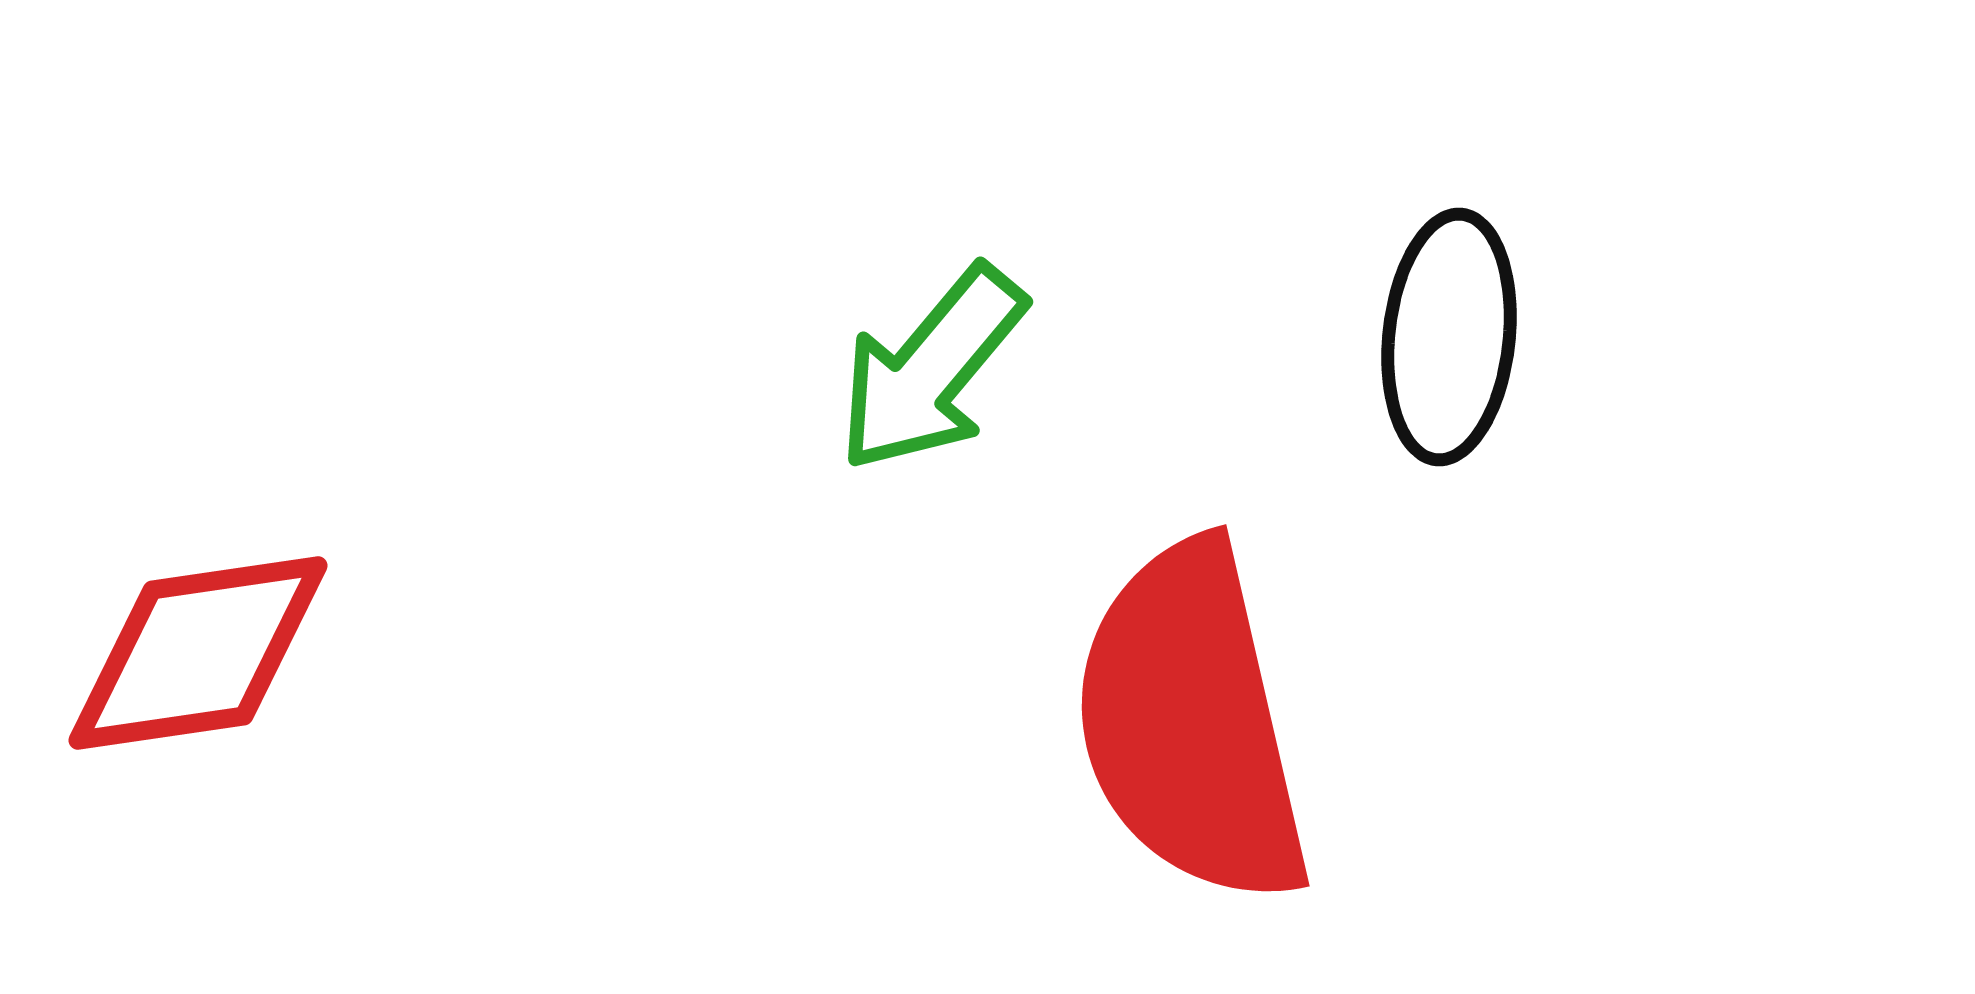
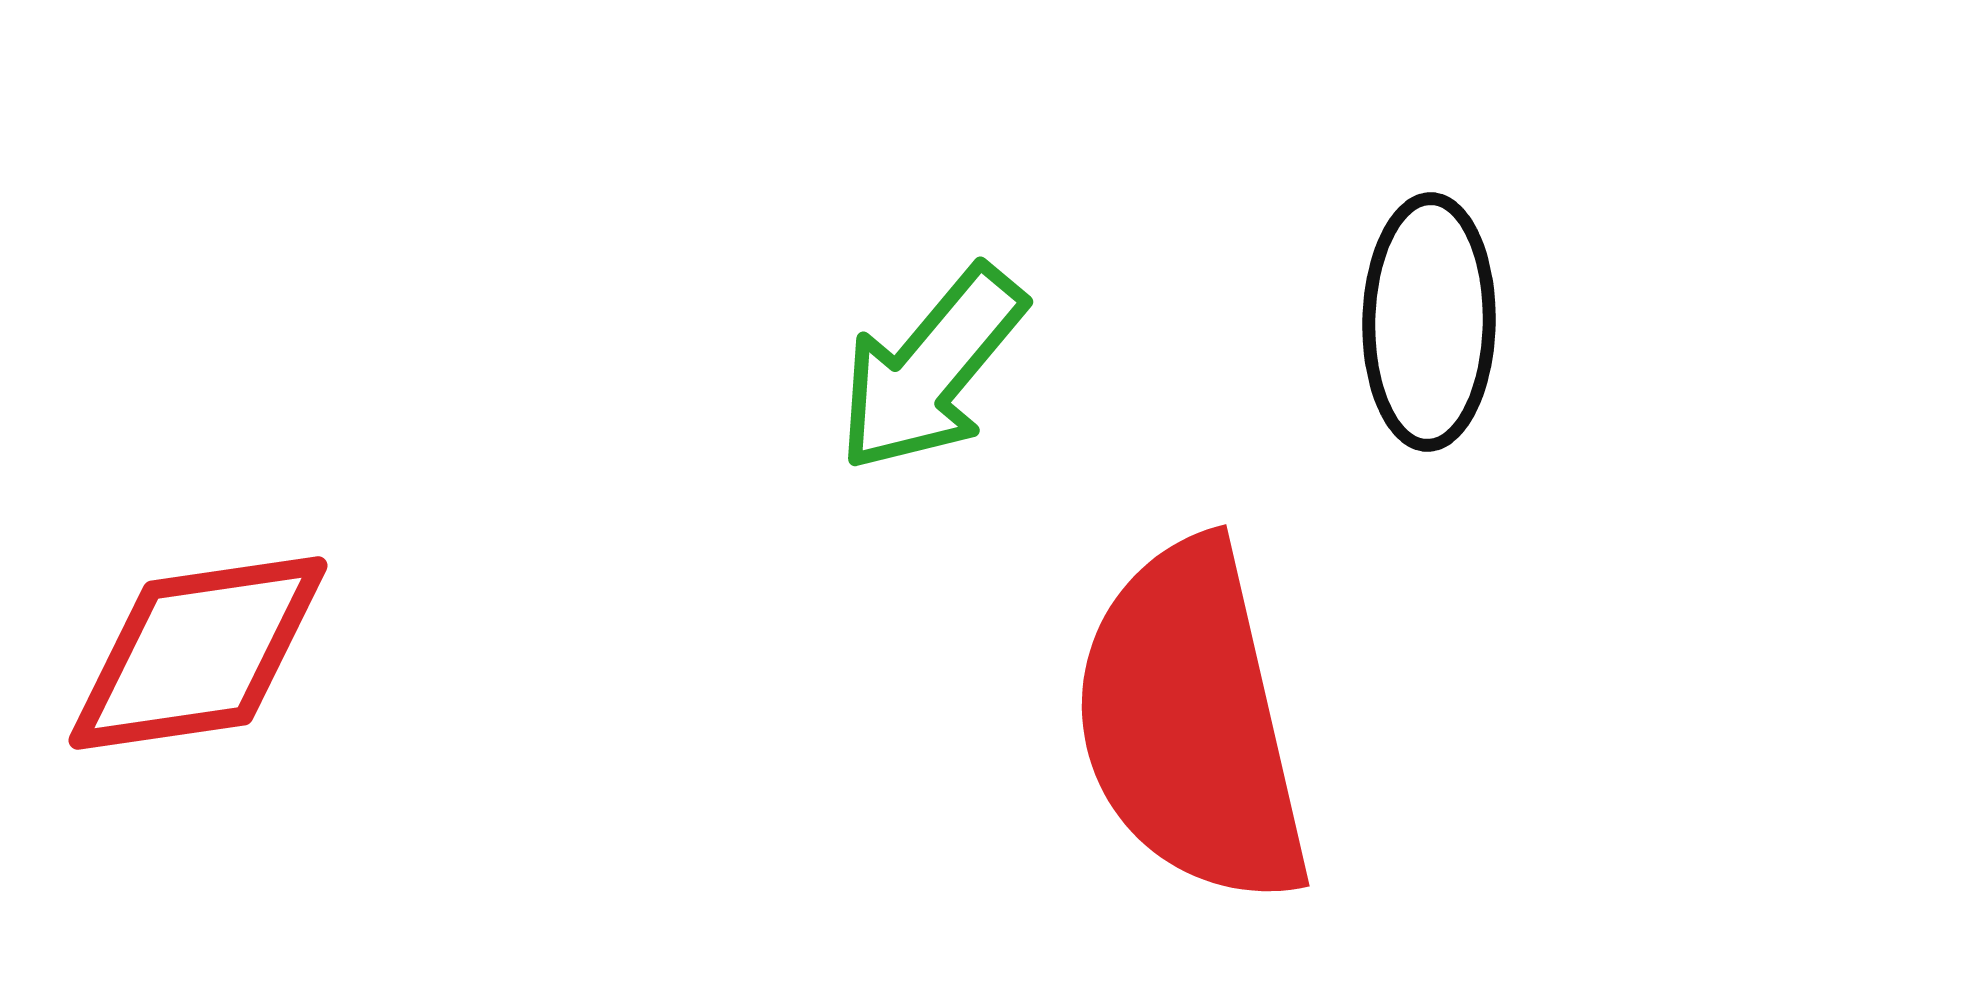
black ellipse: moved 20 px left, 15 px up; rotated 5 degrees counterclockwise
